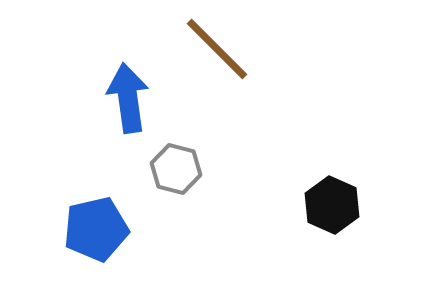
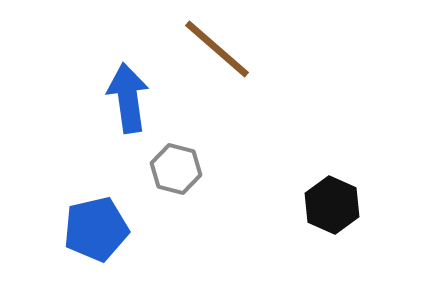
brown line: rotated 4 degrees counterclockwise
